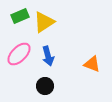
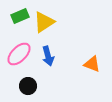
black circle: moved 17 px left
